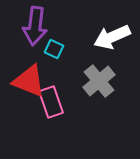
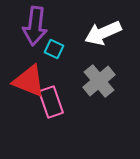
white arrow: moved 9 px left, 4 px up
